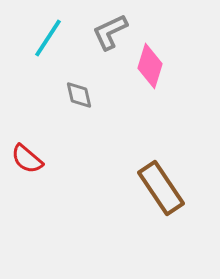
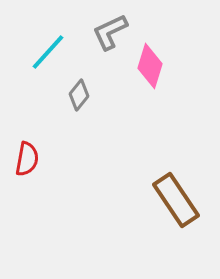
cyan line: moved 14 px down; rotated 9 degrees clockwise
gray diamond: rotated 52 degrees clockwise
red semicircle: rotated 120 degrees counterclockwise
brown rectangle: moved 15 px right, 12 px down
